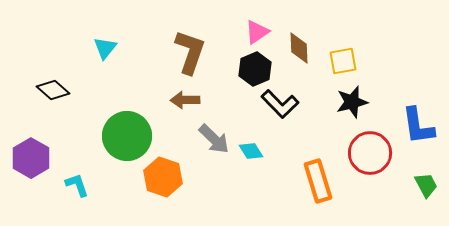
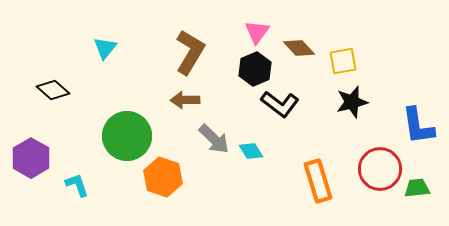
pink triangle: rotated 20 degrees counterclockwise
brown diamond: rotated 40 degrees counterclockwise
brown L-shape: rotated 12 degrees clockwise
black L-shape: rotated 9 degrees counterclockwise
red circle: moved 10 px right, 16 px down
green trapezoid: moved 9 px left, 3 px down; rotated 68 degrees counterclockwise
